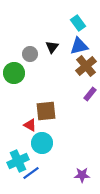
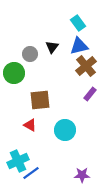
brown square: moved 6 px left, 11 px up
cyan circle: moved 23 px right, 13 px up
